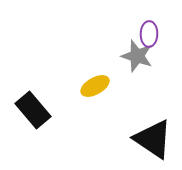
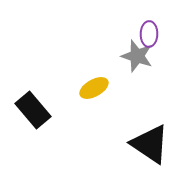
yellow ellipse: moved 1 px left, 2 px down
black triangle: moved 3 px left, 5 px down
